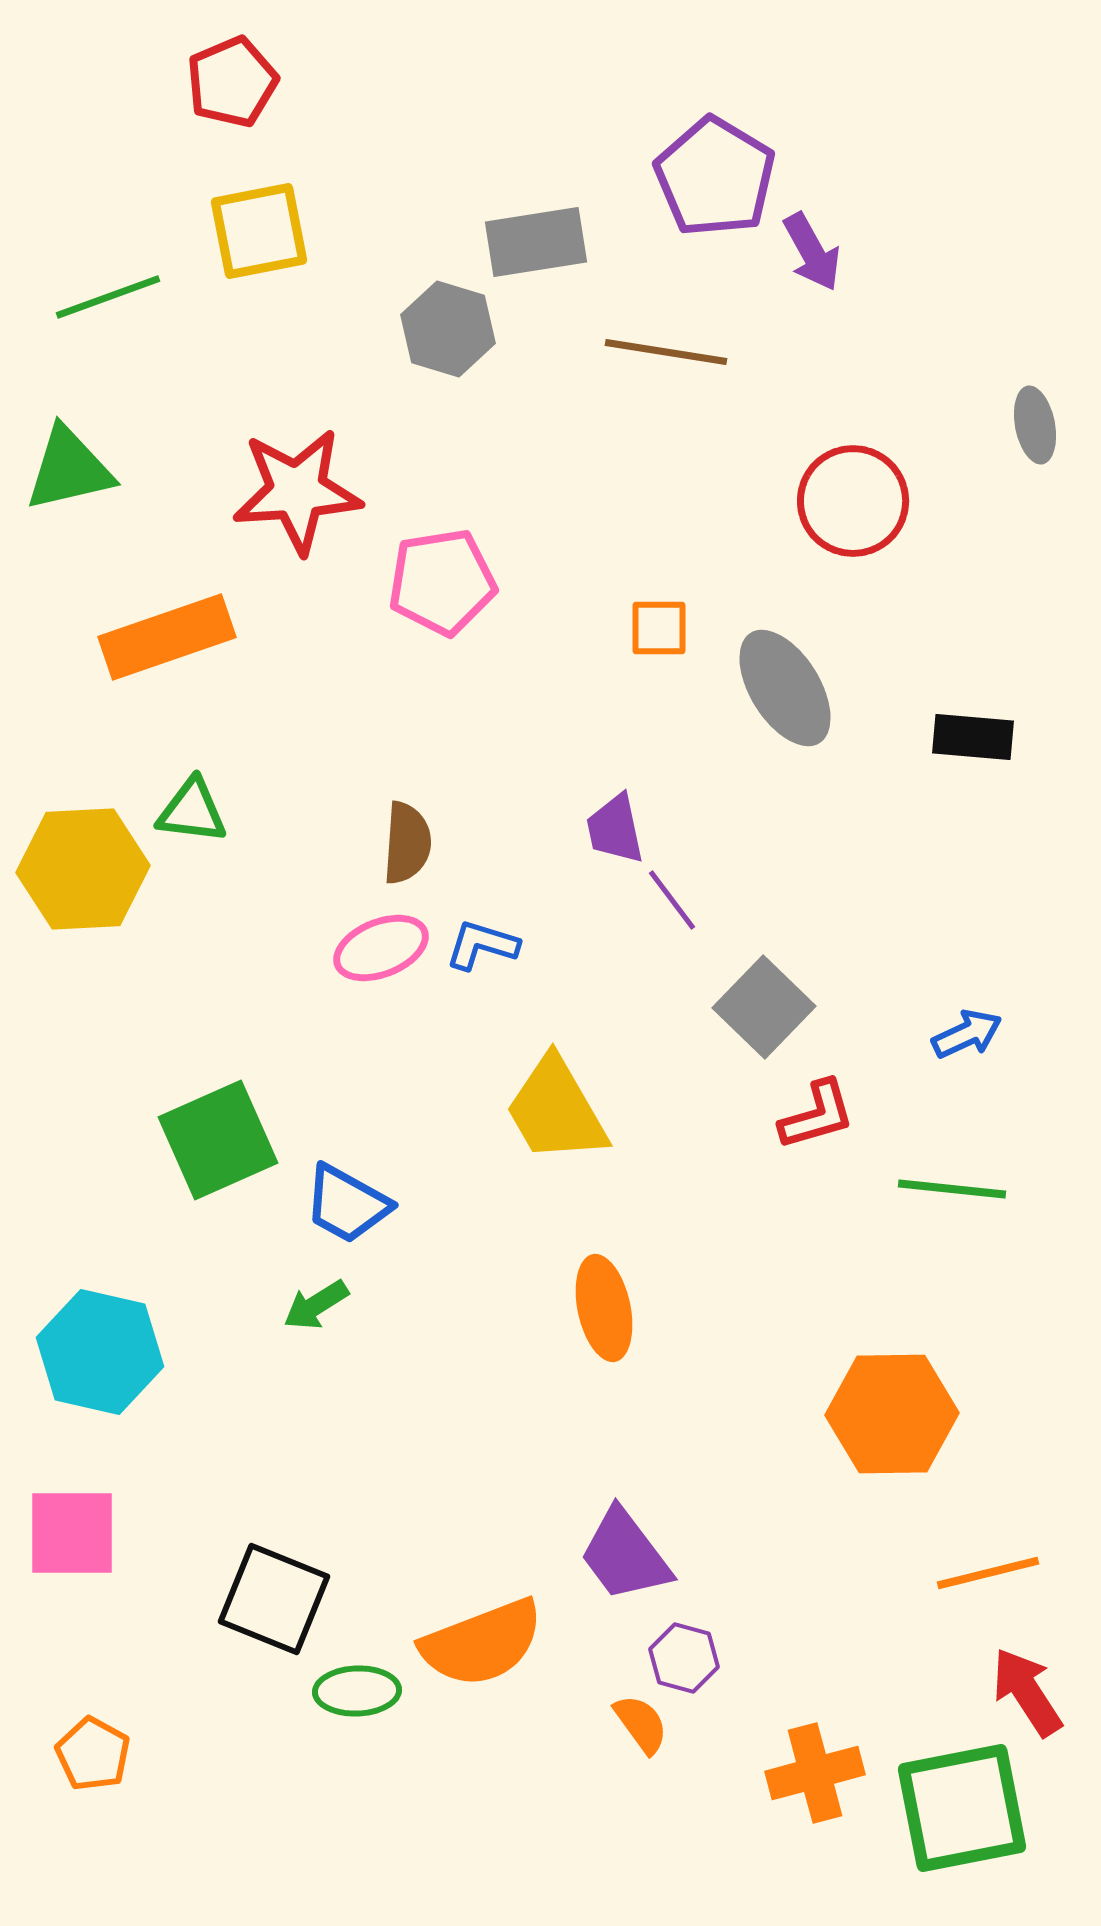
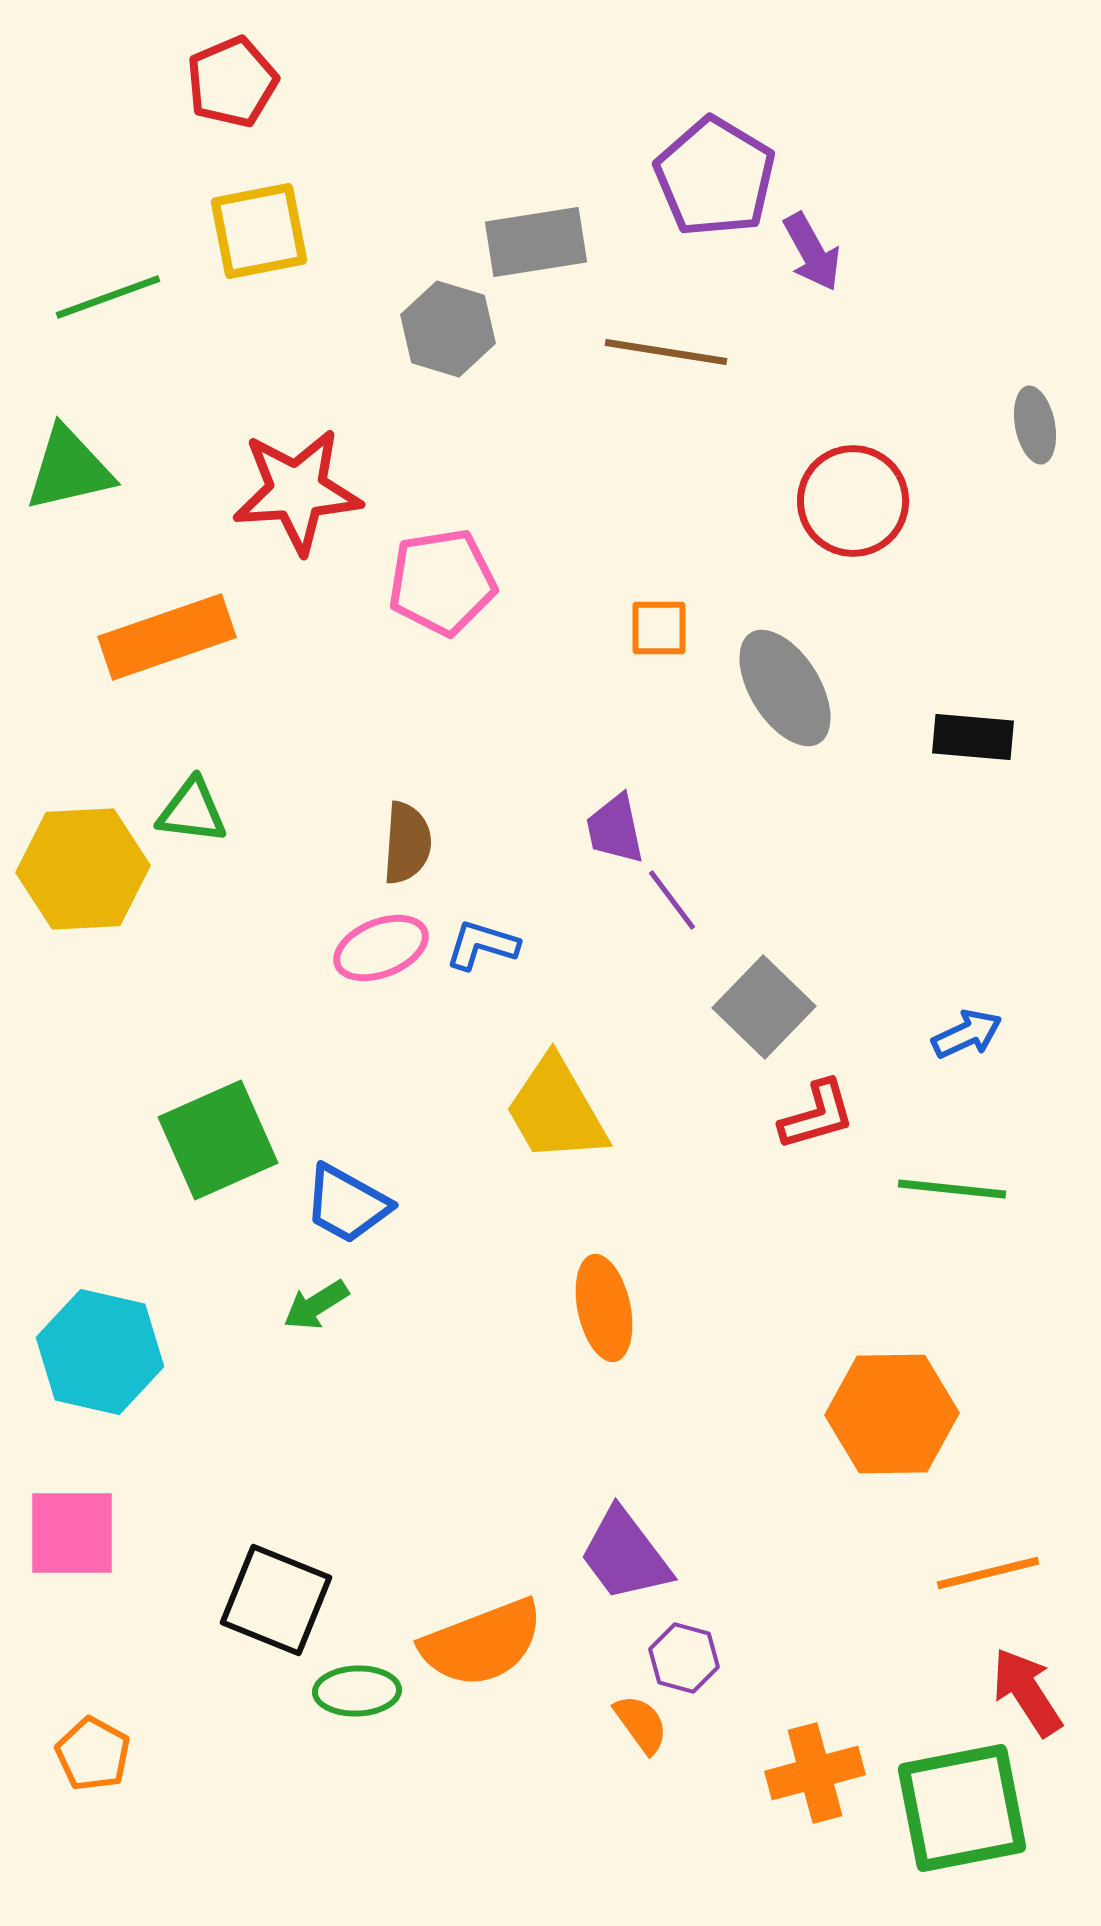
black square at (274, 1599): moved 2 px right, 1 px down
